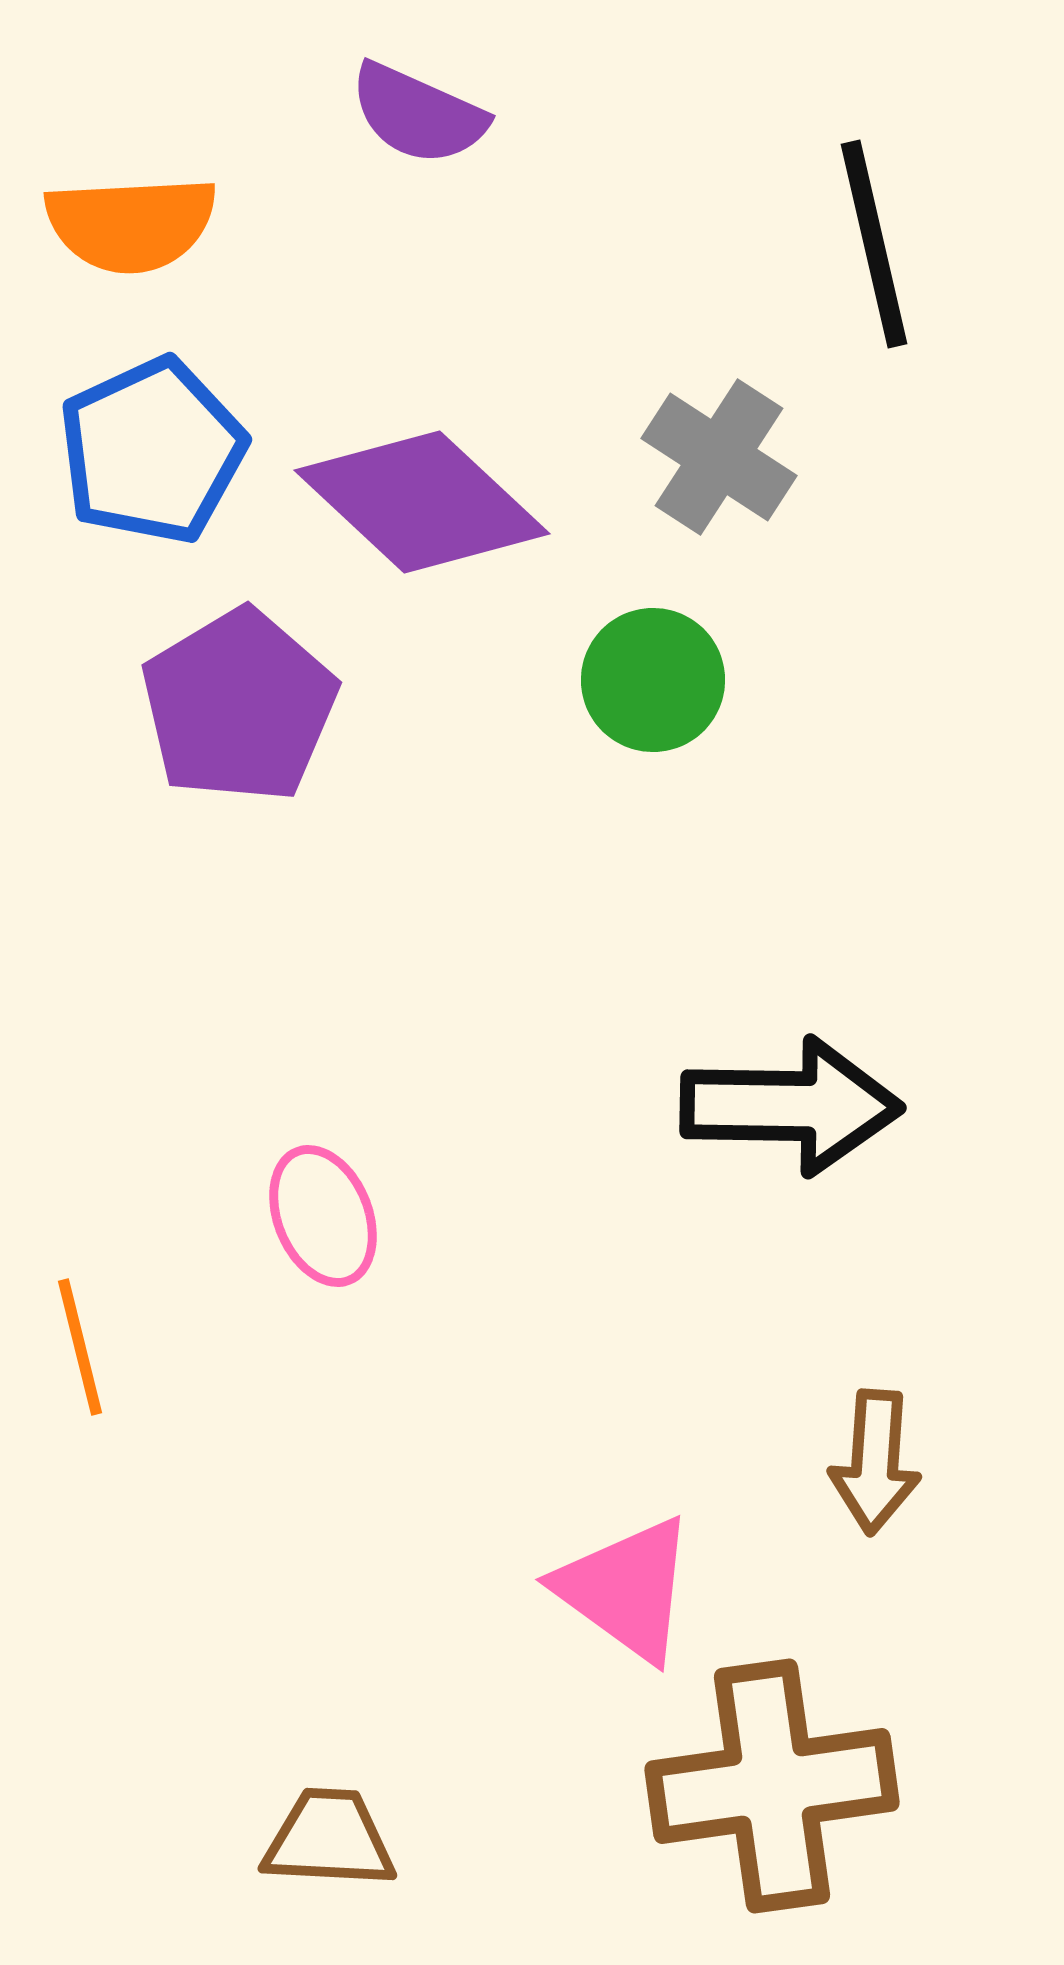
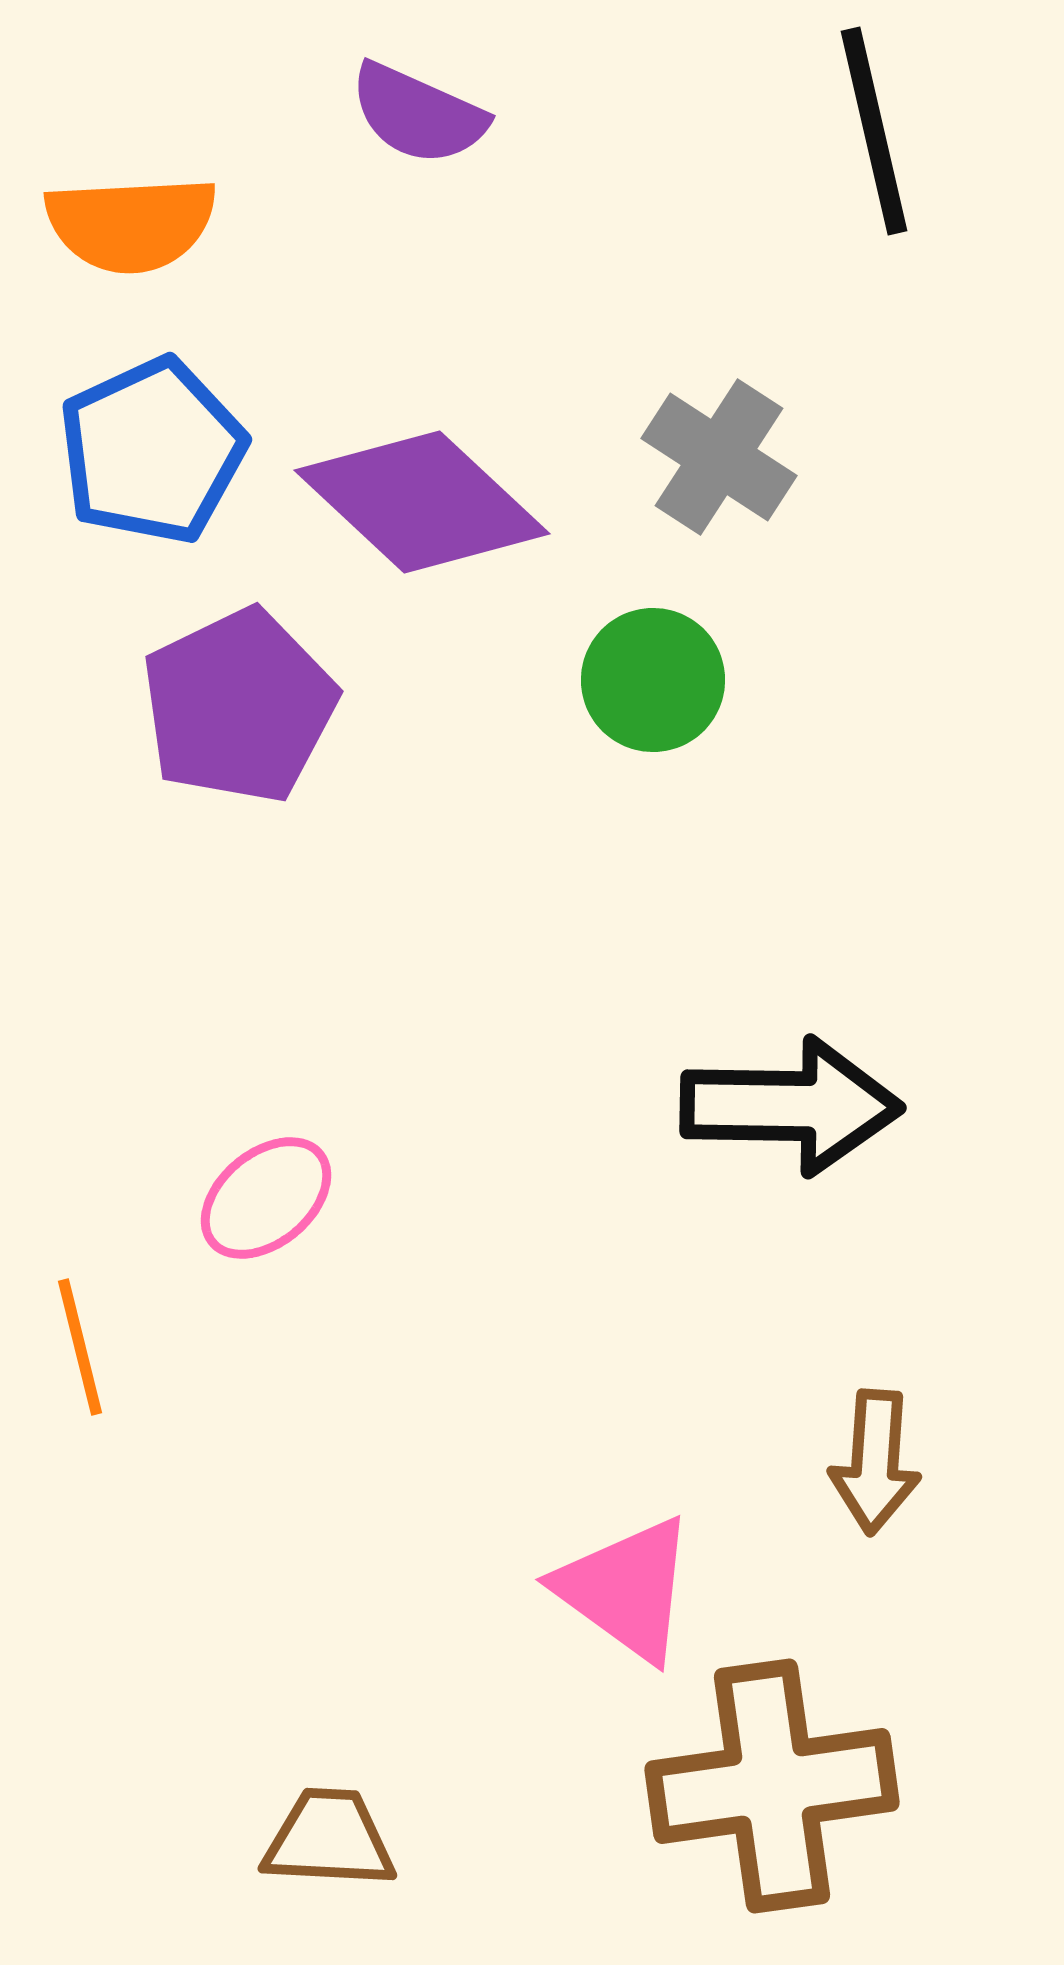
black line: moved 113 px up
purple pentagon: rotated 5 degrees clockwise
pink ellipse: moved 57 px left, 18 px up; rotated 72 degrees clockwise
